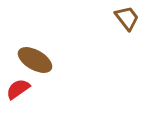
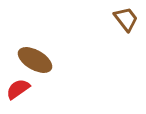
brown trapezoid: moved 1 px left, 1 px down
